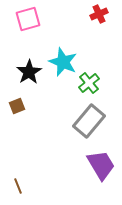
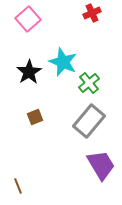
red cross: moved 7 px left, 1 px up
pink square: rotated 25 degrees counterclockwise
brown square: moved 18 px right, 11 px down
